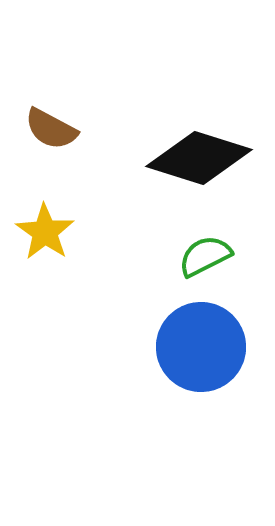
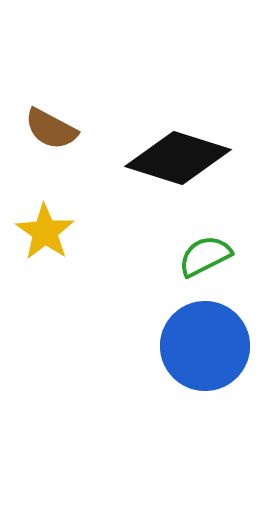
black diamond: moved 21 px left
blue circle: moved 4 px right, 1 px up
